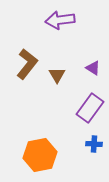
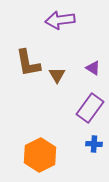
brown L-shape: moved 1 px right, 1 px up; rotated 132 degrees clockwise
orange hexagon: rotated 16 degrees counterclockwise
